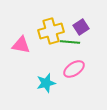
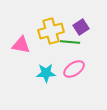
cyan star: moved 10 px up; rotated 12 degrees clockwise
